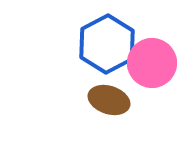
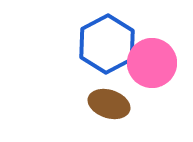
brown ellipse: moved 4 px down
